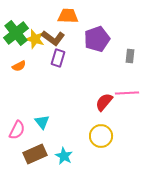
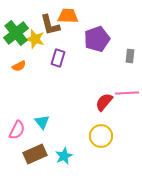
brown L-shape: moved 3 px left, 13 px up; rotated 40 degrees clockwise
cyan star: rotated 18 degrees clockwise
